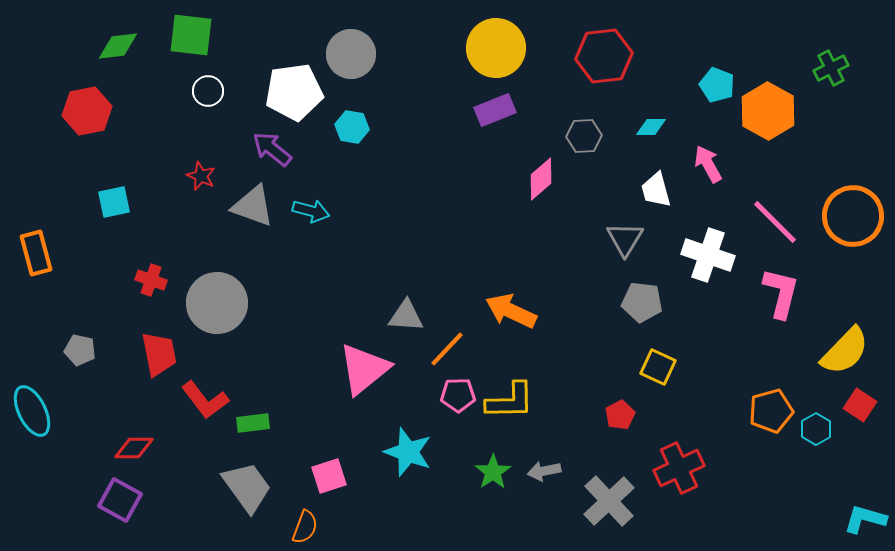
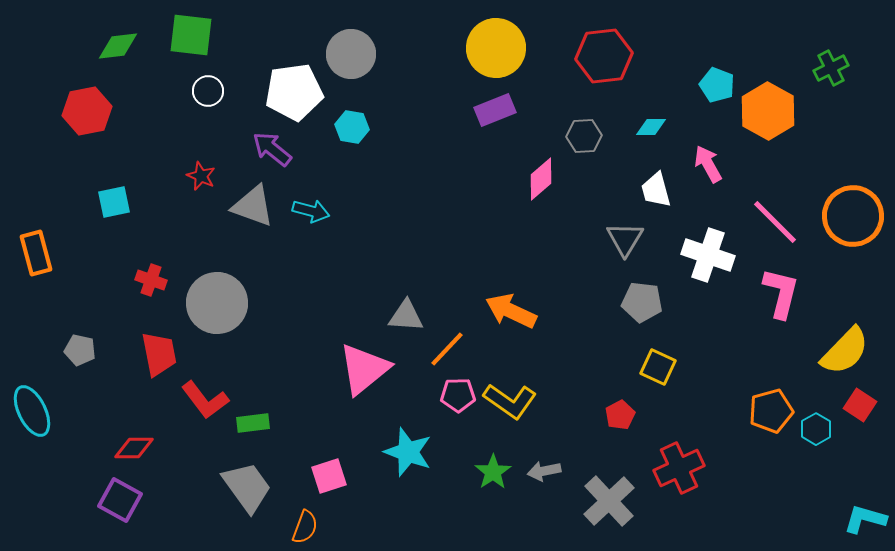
yellow L-shape at (510, 401): rotated 36 degrees clockwise
